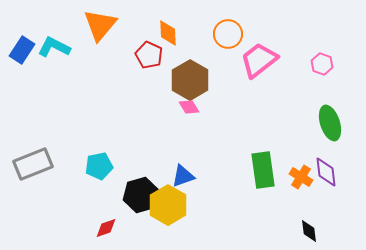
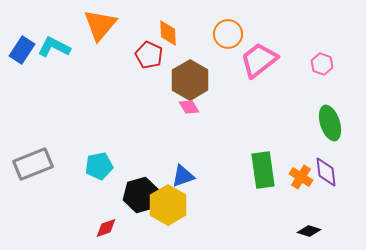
black diamond: rotated 65 degrees counterclockwise
